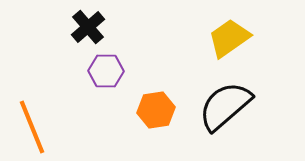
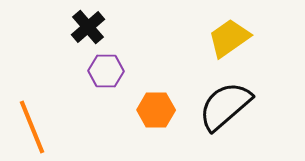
orange hexagon: rotated 9 degrees clockwise
